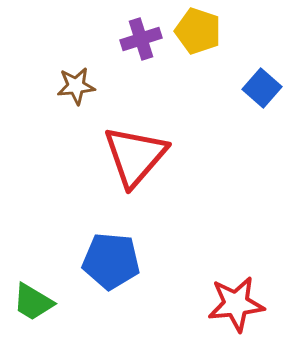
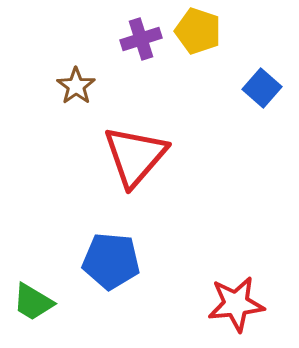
brown star: rotated 30 degrees counterclockwise
